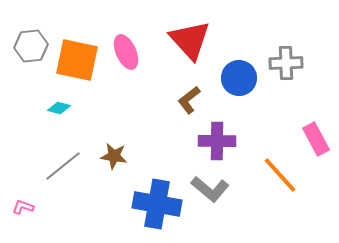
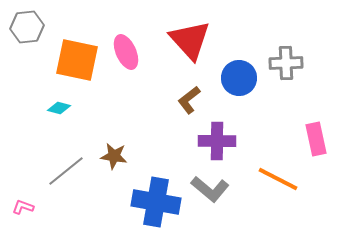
gray hexagon: moved 4 px left, 19 px up
pink rectangle: rotated 16 degrees clockwise
gray line: moved 3 px right, 5 px down
orange line: moved 2 px left, 4 px down; rotated 21 degrees counterclockwise
blue cross: moved 1 px left, 2 px up
